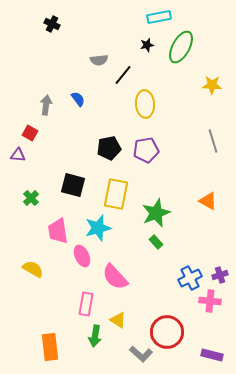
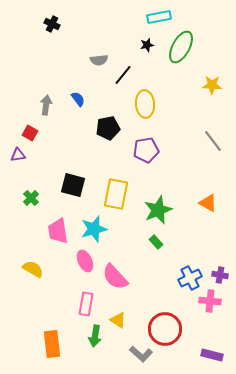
gray line: rotated 20 degrees counterclockwise
black pentagon: moved 1 px left, 20 px up
purple triangle: rotated 14 degrees counterclockwise
orange triangle: moved 2 px down
green star: moved 2 px right, 3 px up
cyan star: moved 4 px left, 1 px down
pink ellipse: moved 3 px right, 5 px down
purple cross: rotated 28 degrees clockwise
red circle: moved 2 px left, 3 px up
orange rectangle: moved 2 px right, 3 px up
